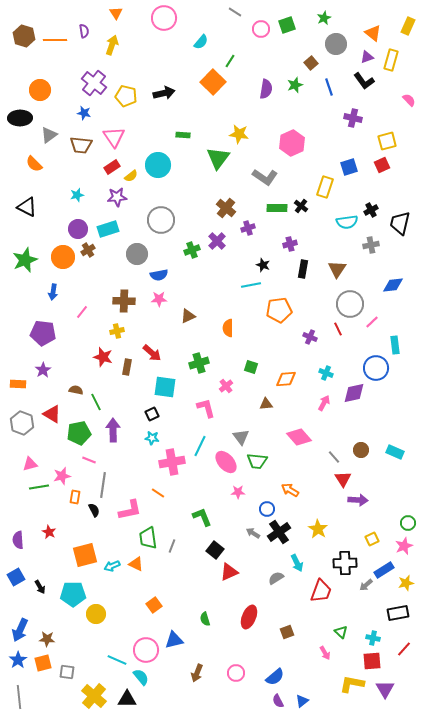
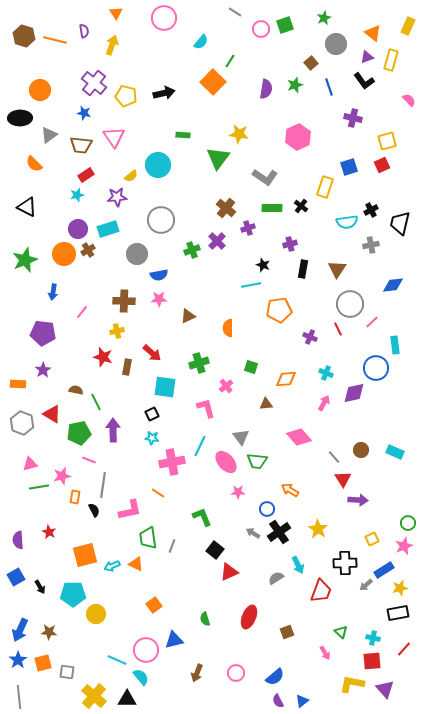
green square at (287, 25): moved 2 px left
orange line at (55, 40): rotated 15 degrees clockwise
pink hexagon at (292, 143): moved 6 px right, 6 px up
red rectangle at (112, 167): moved 26 px left, 8 px down
green rectangle at (277, 208): moved 5 px left
orange circle at (63, 257): moved 1 px right, 3 px up
cyan arrow at (297, 563): moved 1 px right, 2 px down
yellow star at (406, 583): moved 6 px left, 5 px down
brown star at (47, 639): moved 2 px right, 7 px up
purple triangle at (385, 689): rotated 12 degrees counterclockwise
